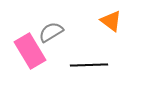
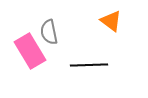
gray semicircle: moved 2 px left; rotated 70 degrees counterclockwise
